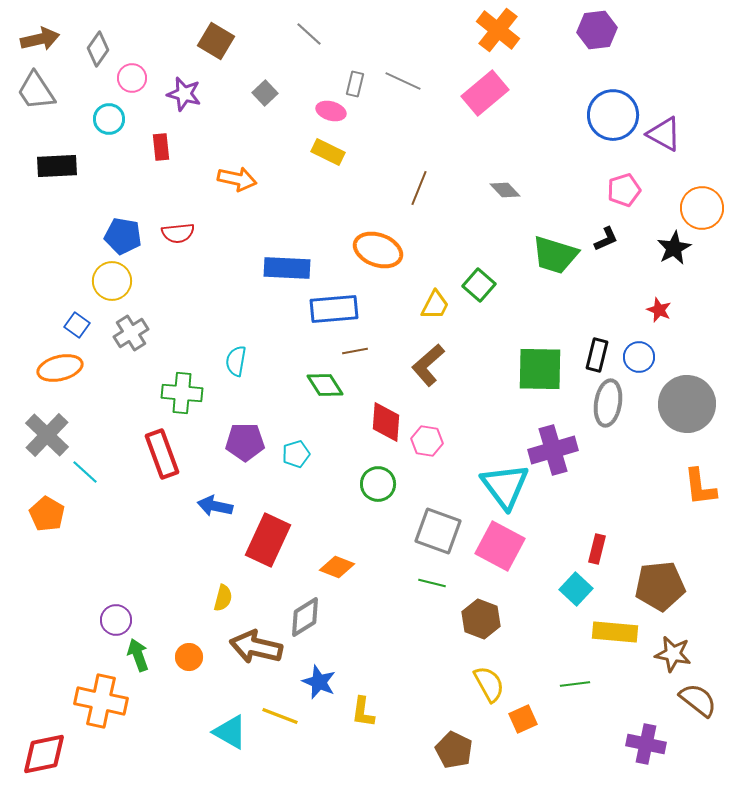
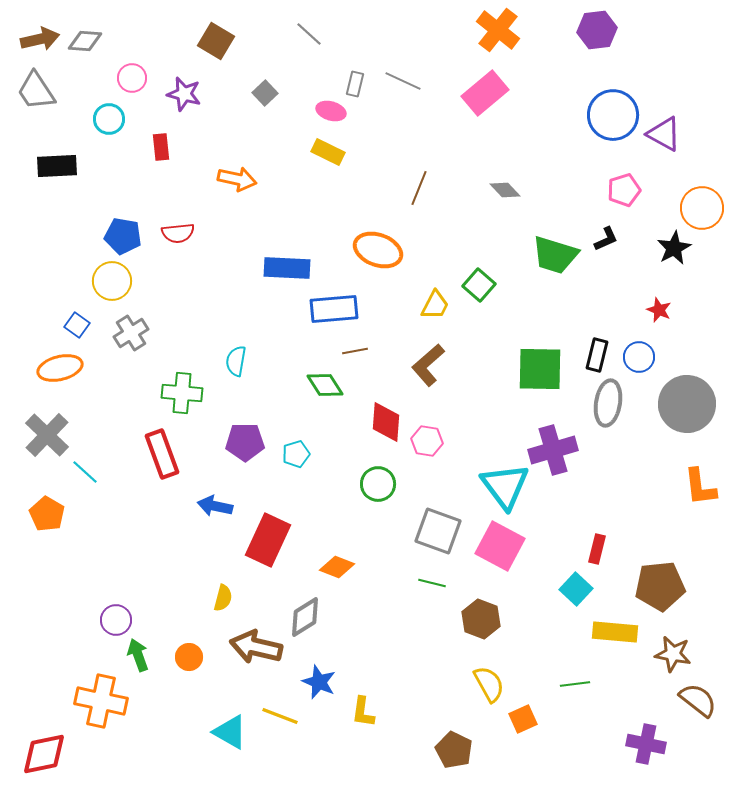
gray diamond at (98, 49): moved 13 px left, 8 px up; rotated 60 degrees clockwise
